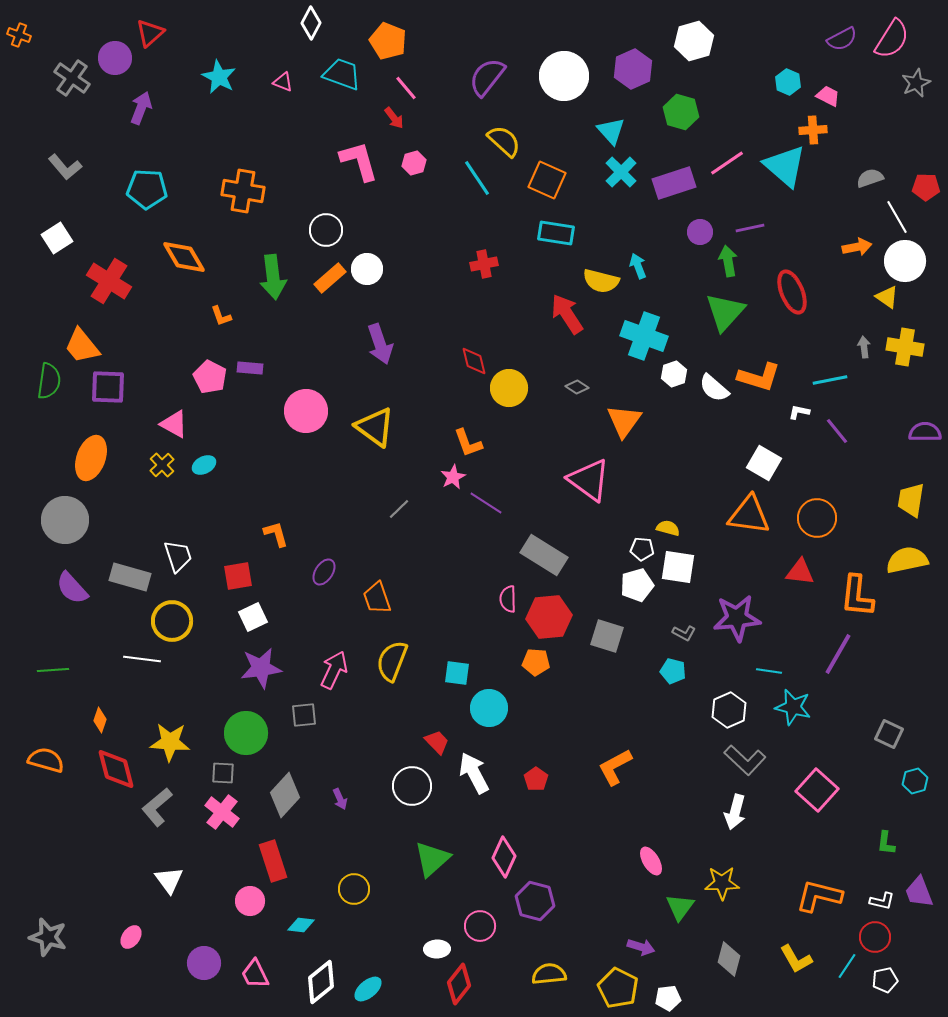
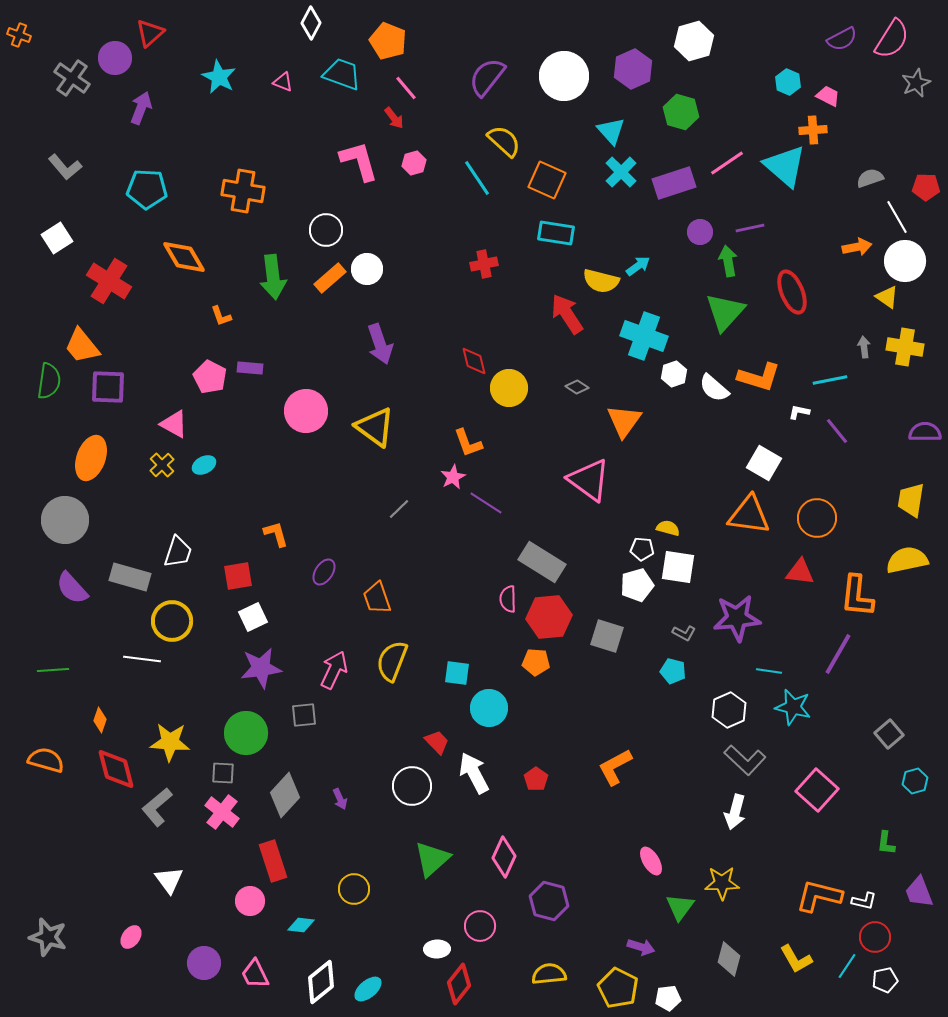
cyan arrow at (638, 266): rotated 75 degrees clockwise
gray rectangle at (544, 555): moved 2 px left, 7 px down
white trapezoid at (178, 556): moved 4 px up; rotated 36 degrees clockwise
gray square at (889, 734): rotated 24 degrees clockwise
purple hexagon at (535, 901): moved 14 px right
white L-shape at (882, 901): moved 18 px left
